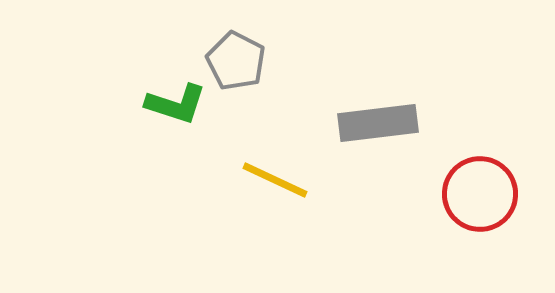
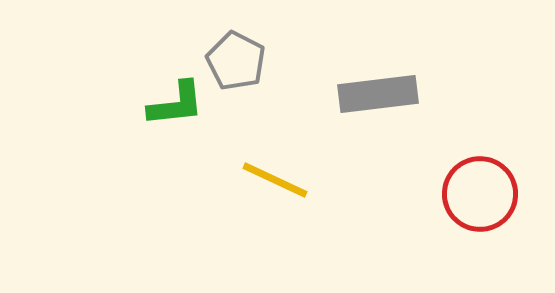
green L-shape: rotated 24 degrees counterclockwise
gray rectangle: moved 29 px up
